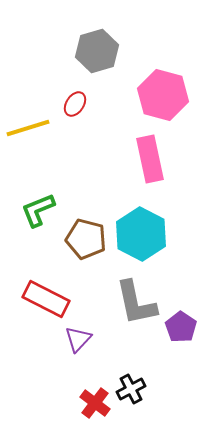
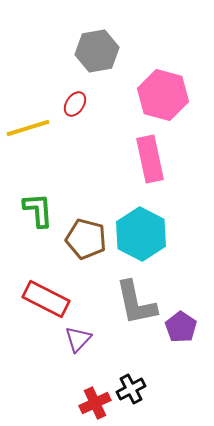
gray hexagon: rotated 6 degrees clockwise
green L-shape: rotated 108 degrees clockwise
red cross: rotated 28 degrees clockwise
